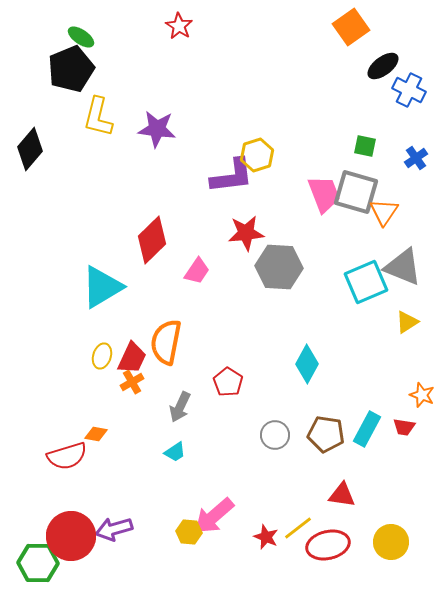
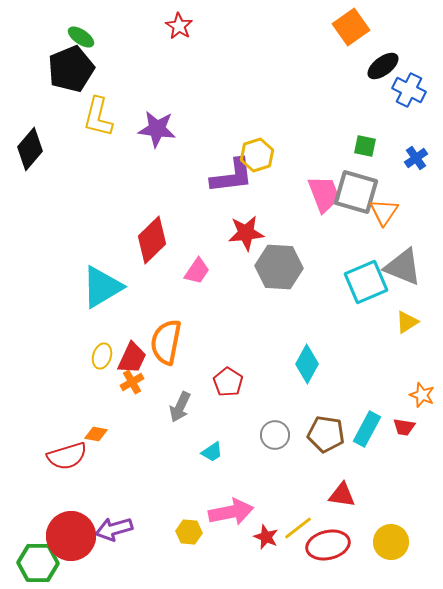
cyan trapezoid at (175, 452): moved 37 px right
pink arrow at (214, 516): moved 17 px right, 4 px up; rotated 150 degrees counterclockwise
